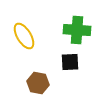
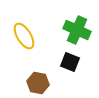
green cross: rotated 20 degrees clockwise
black square: rotated 24 degrees clockwise
